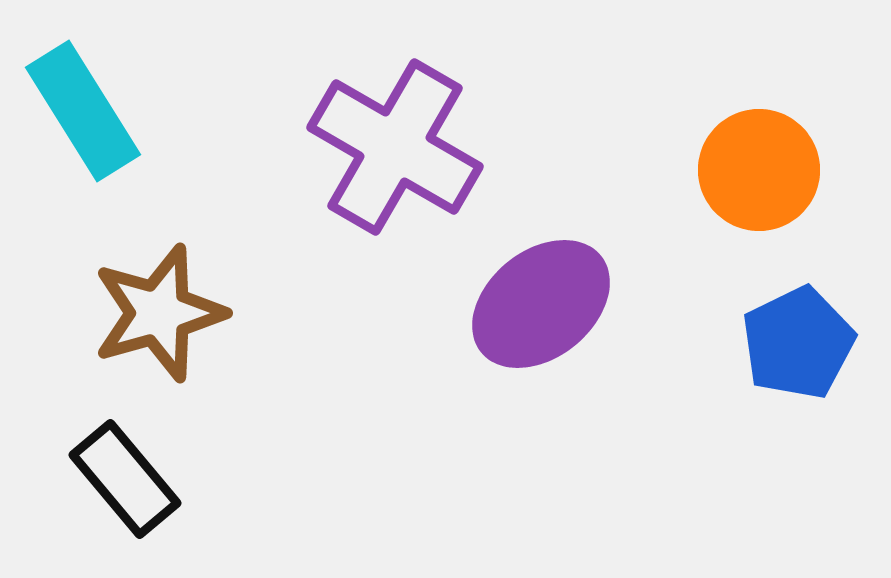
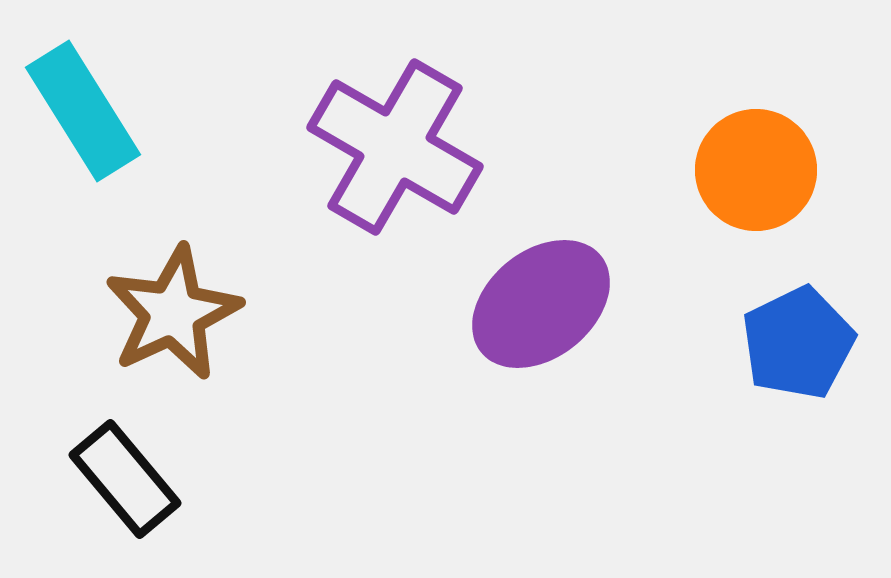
orange circle: moved 3 px left
brown star: moved 14 px right; rotated 9 degrees counterclockwise
